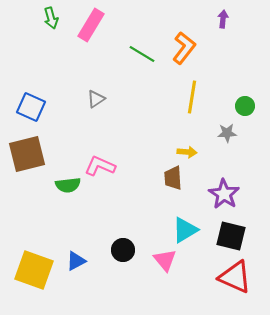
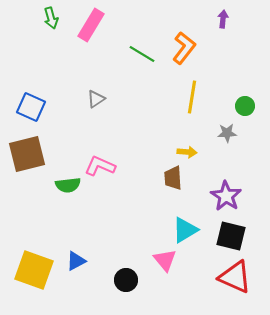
purple star: moved 2 px right, 2 px down
black circle: moved 3 px right, 30 px down
